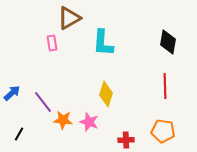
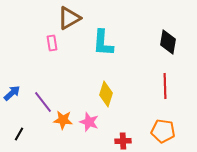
red cross: moved 3 px left, 1 px down
